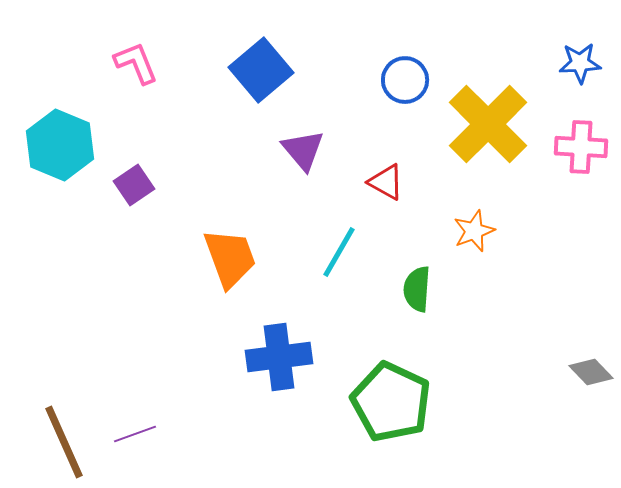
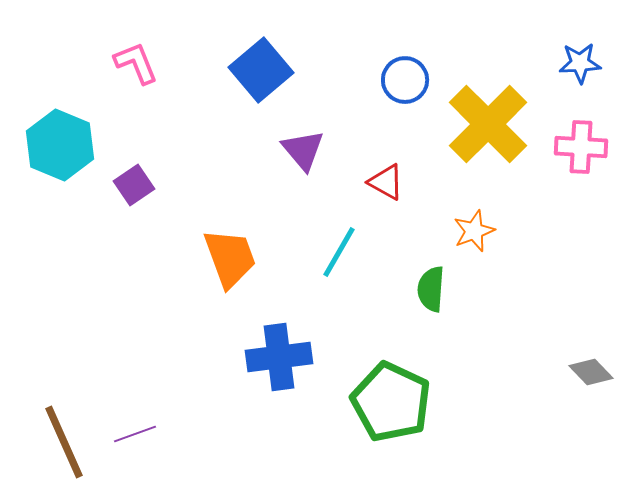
green semicircle: moved 14 px right
